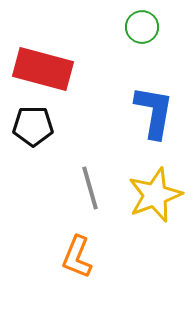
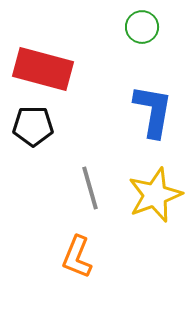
blue L-shape: moved 1 px left, 1 px up
